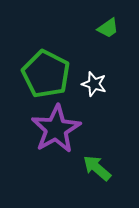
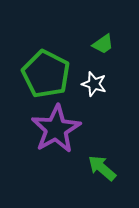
green trapezoid: moved 5 px left, 16 px down
green arrow: moved 5 px right
